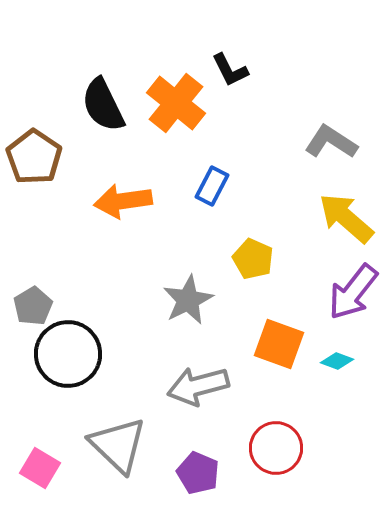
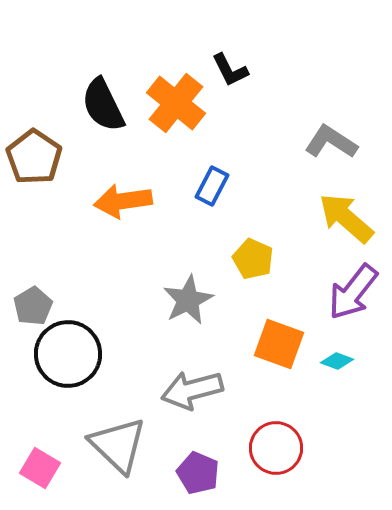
gray arrow: moved 6 px left, 4 px down
